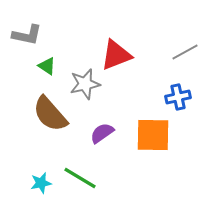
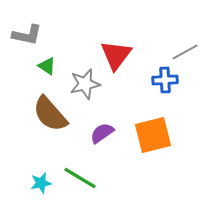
red triangle: rotated 32 degrees counterclockwise
blue cross: moved 13 px left, 17 px up; rotated 10 degrees clockwise
orange square: rotated 15 degrees counterclockwise
